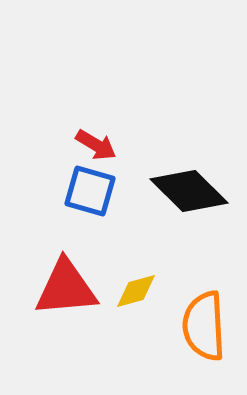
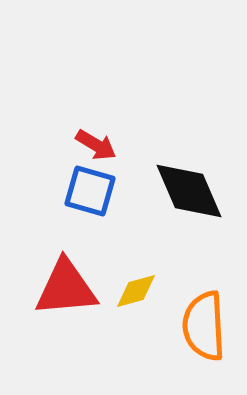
black diamond: rotated 22 degrees clockwise
